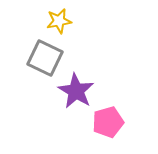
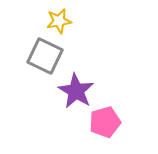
gray square: moved 2 px up
pink pentagon: moved 3 px left
